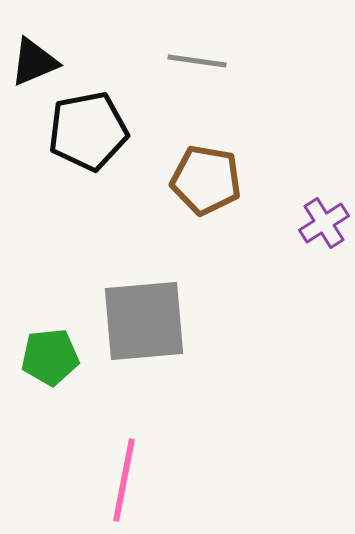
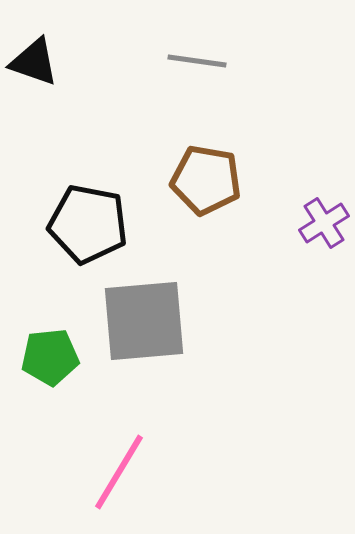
black triangle: rotated 42 degrees clockwise
black pentagon: moved 93 px down; rotated 22 degrees clockwise
pink line: moved 5 px left, 8 px up; rotated 20 degrees clockwise
